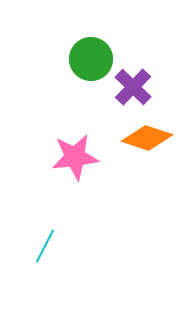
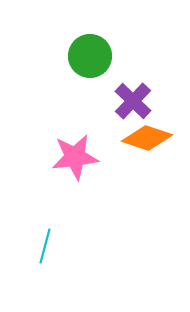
green circle: moved 1 px left, 3 px up
purple cross: moved 14 px down
cyan line: rotated 12 degrees counterclockwise
